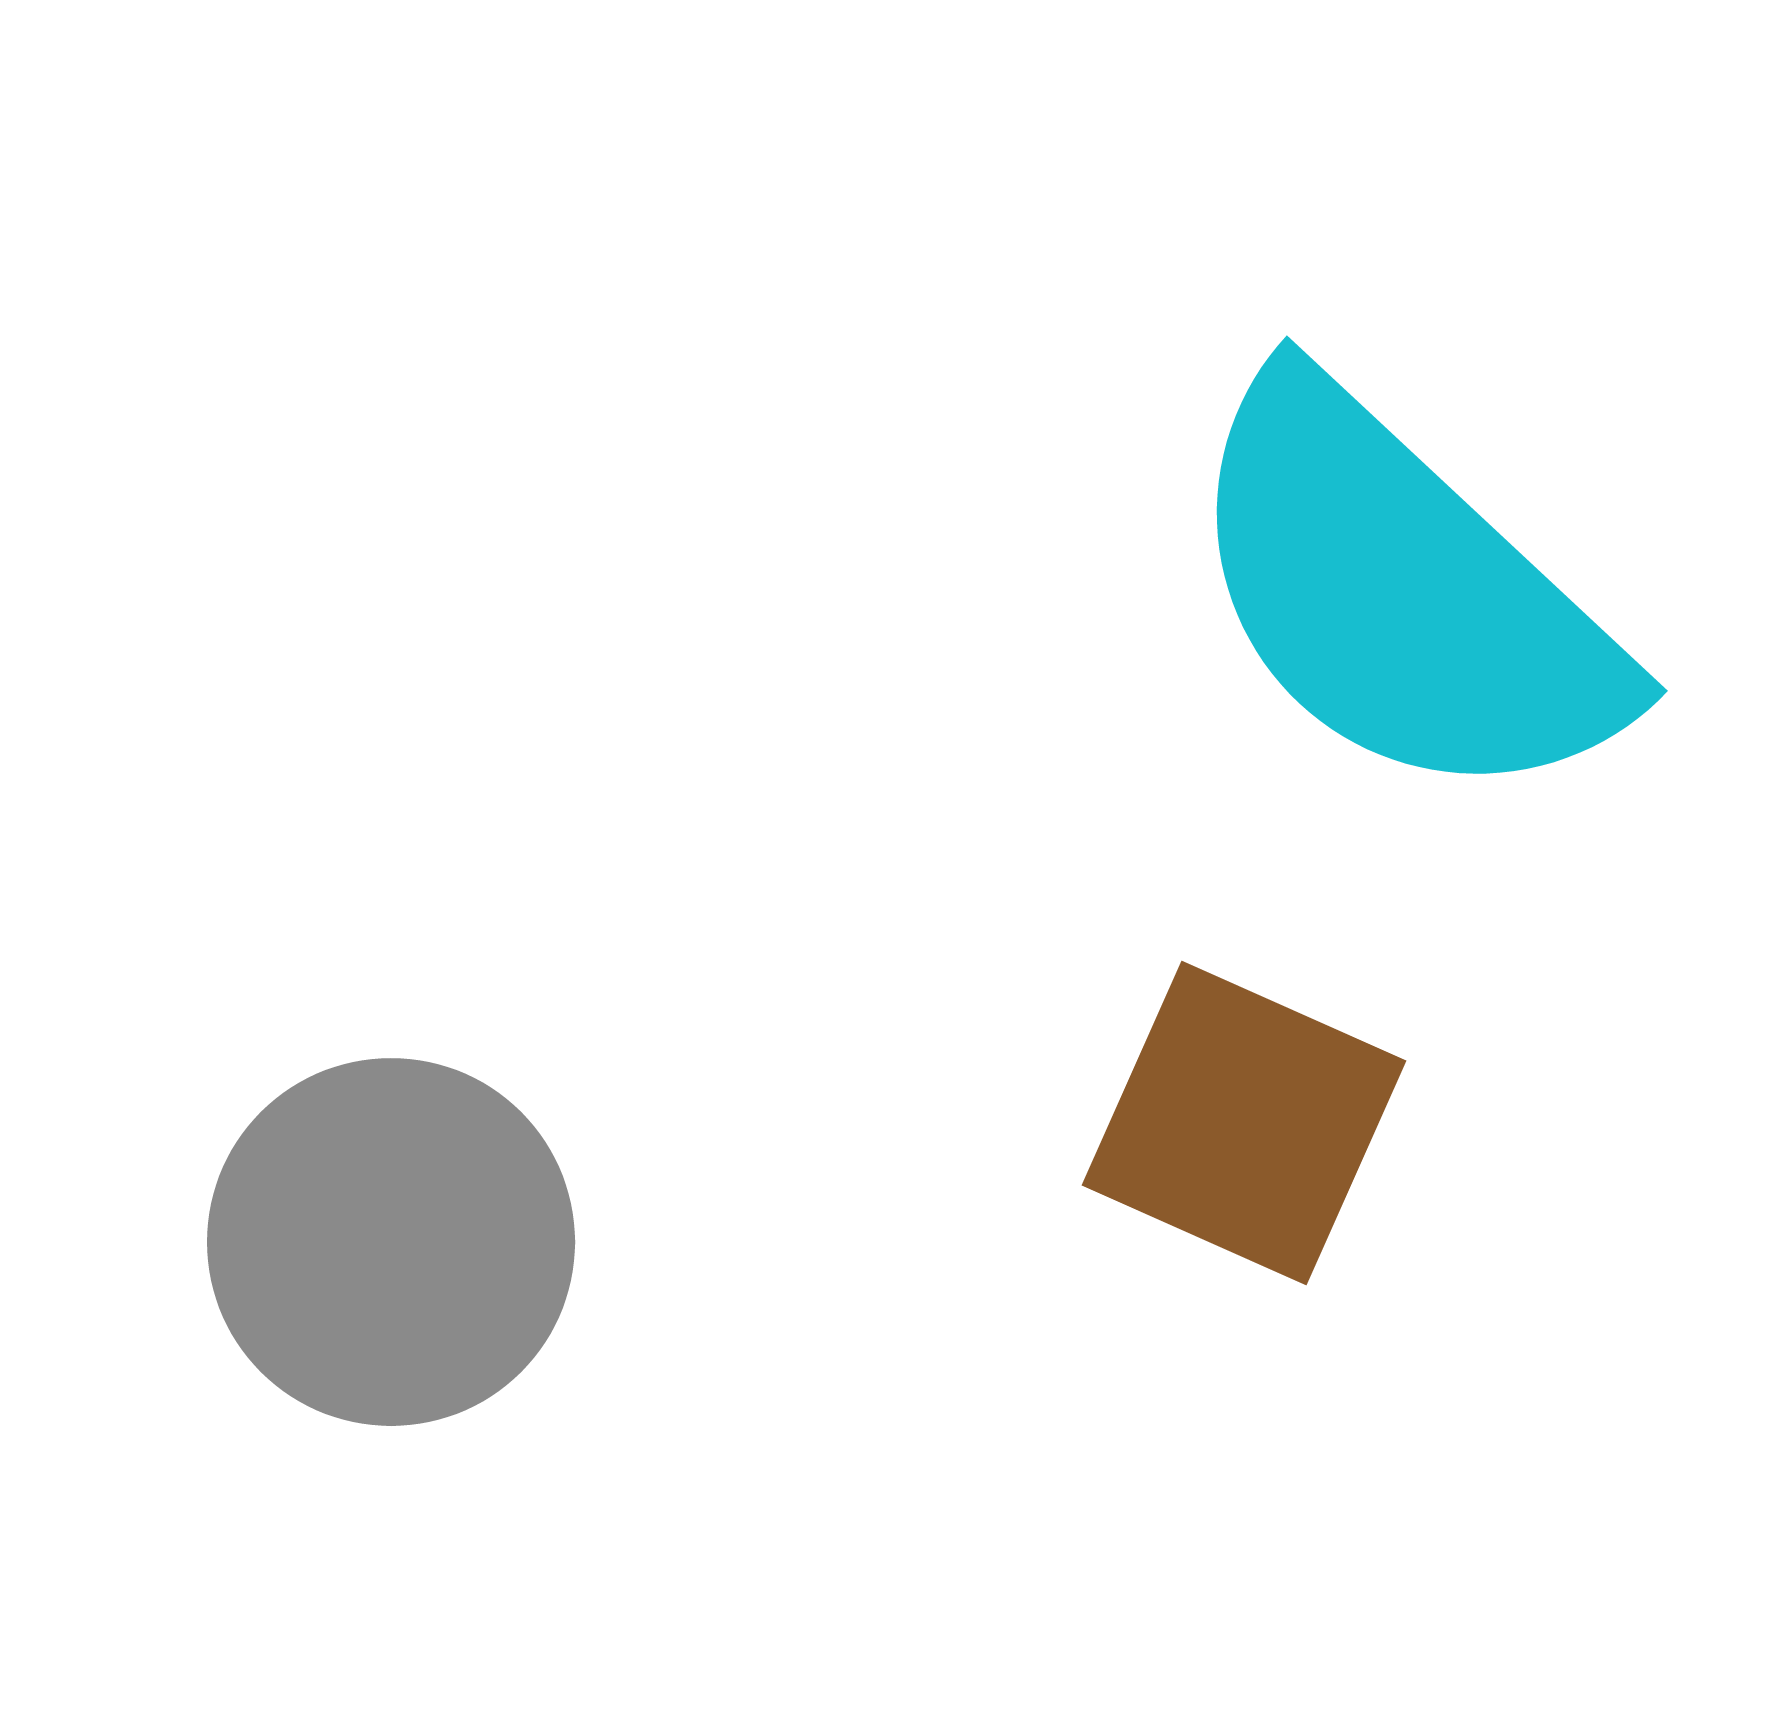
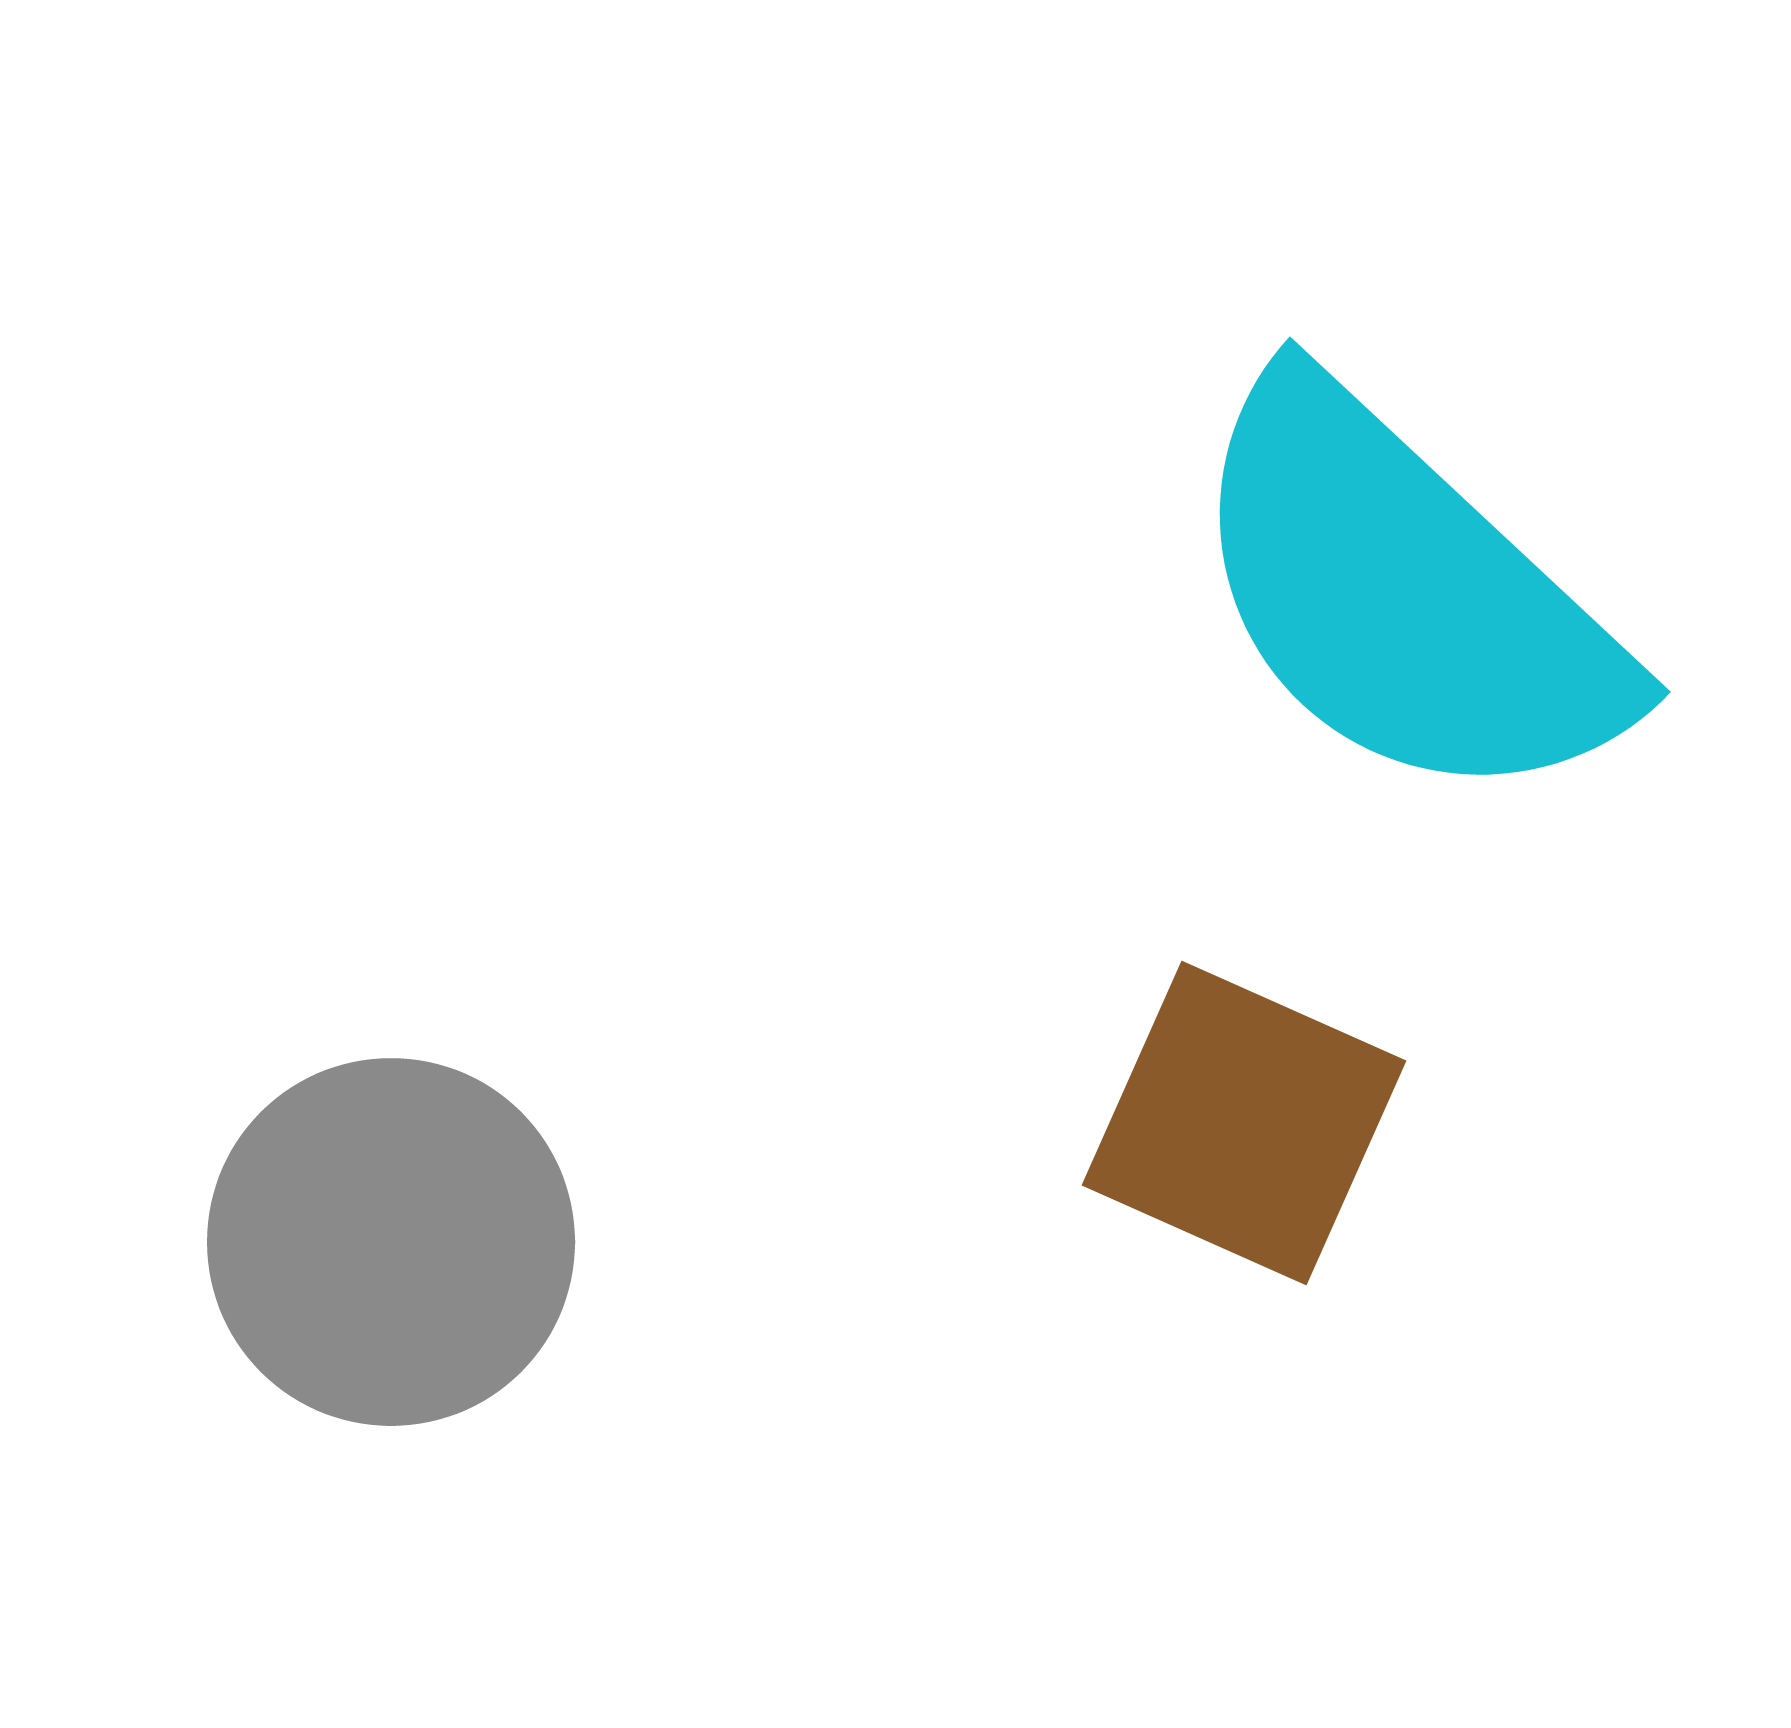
cyan semicircle: moved 3 px right, 1 px down
